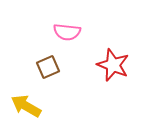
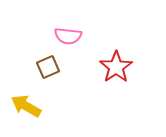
pink semicircle: moved 1 px right, 4 px down
red star: moved 3 px right, 2 px down; rotated 16 degrees clockwise
